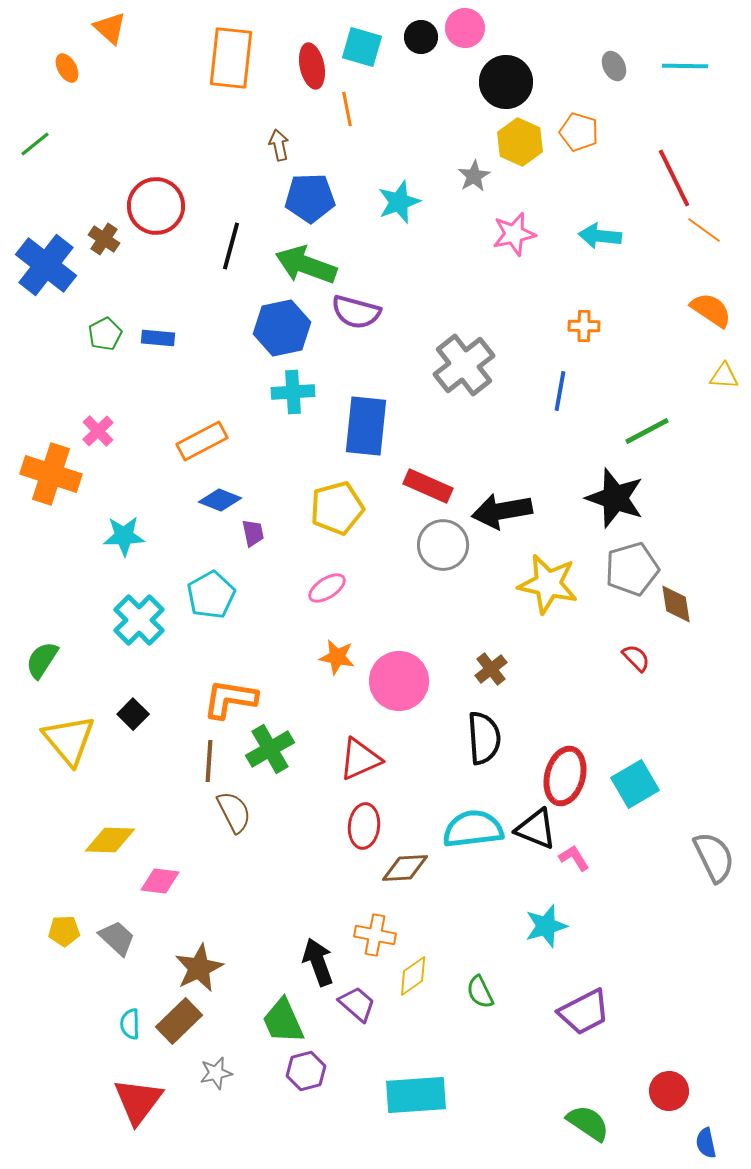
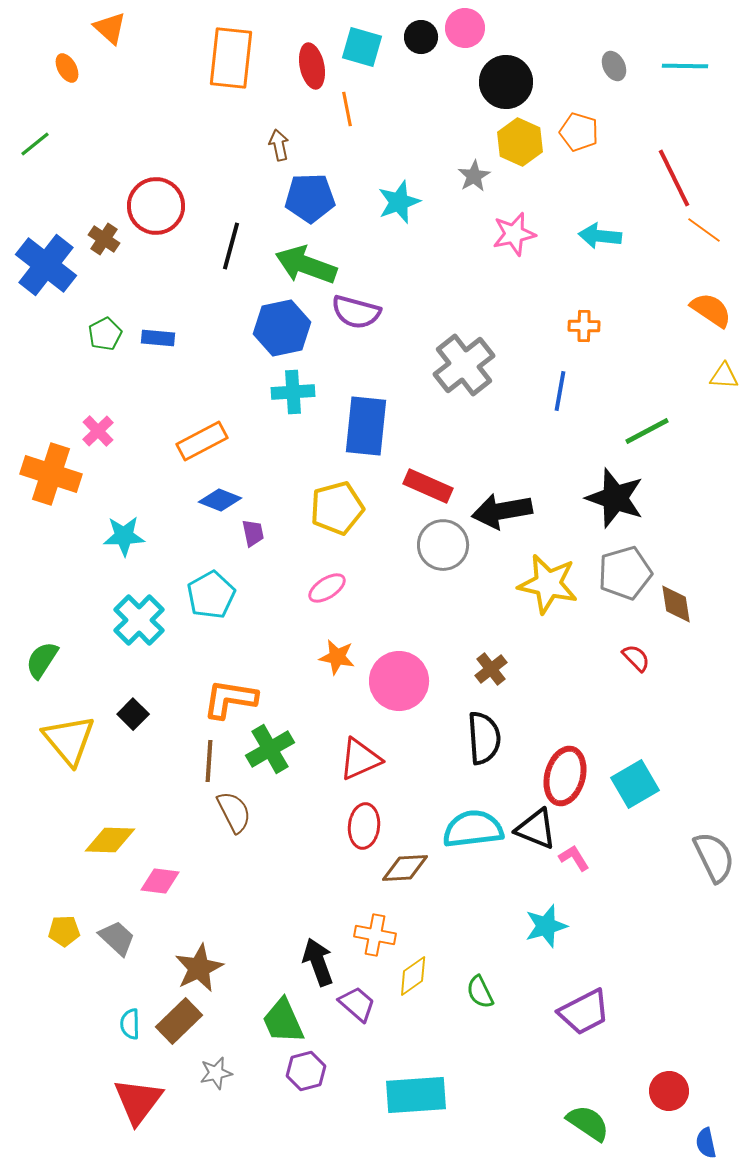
gray pentagon at (632, 569): moved 7 px left, 4 px down
